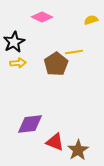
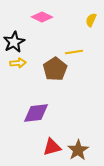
yellow semicircle: rotated 48 degrees counterclockwise
brown pentagon: moved 1 px left, 5 px down
purple diamond: moved 6 px right, 11 px up
red triangle: moved 3 px left, 5 px down; rotated 36 degrees counterclockwise
